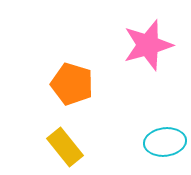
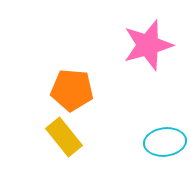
orange pentagon: moved 6 px down; rotated 12 degrees counterclockwise
yellow rectangle: moved 1 px left, 10 px up
